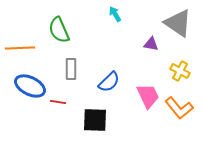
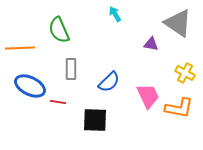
yellow cross: moved 5 px right, 2 px down
orange L-shape: rotated 40 degrees counterclockwise
